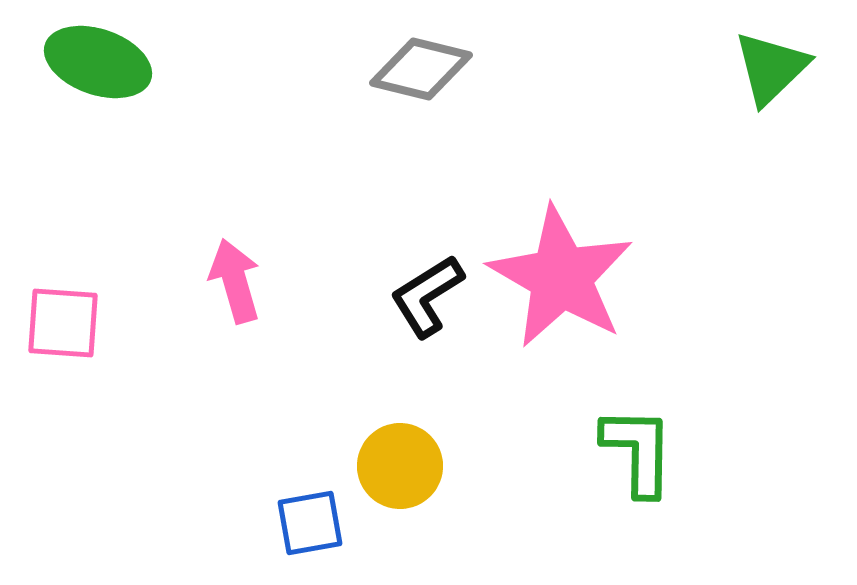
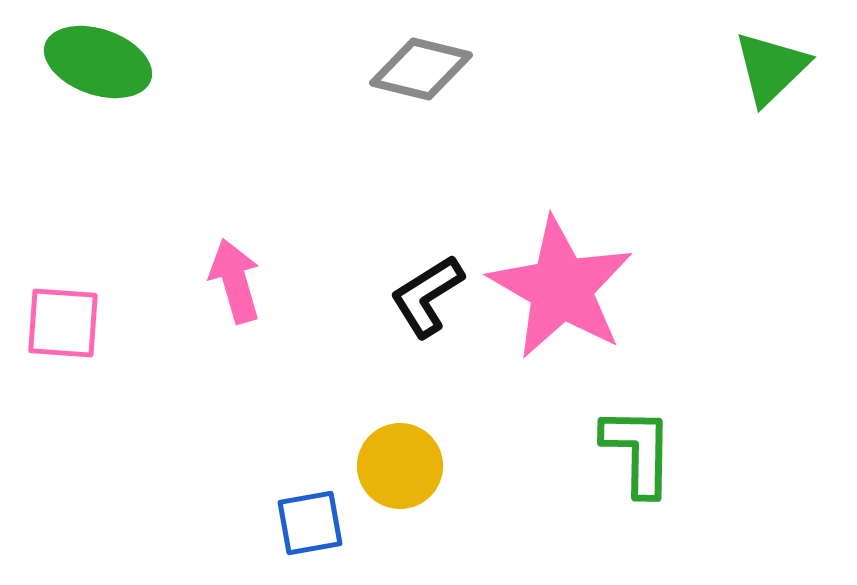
pink star: moved 11 px down
